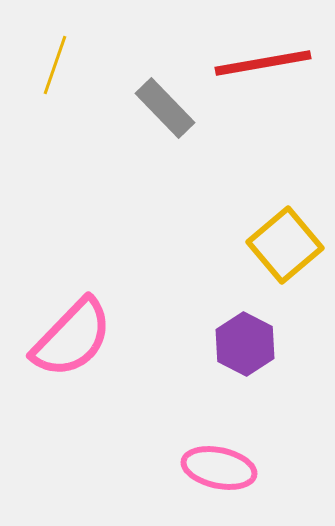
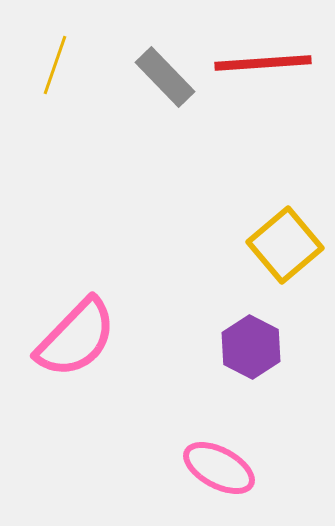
red line: rotated 6 degrees clockwise
gray rectangle: moved 31 px up
pink semicircle: moved 4 px right
purple hexagon: moved 6 px right, 3 px down
pink ellipse: rotated 16 degrees clockwise
